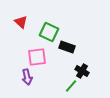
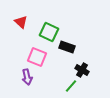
pink square: rotated 30 degrees clockwise
black cross: moved 1 px up
